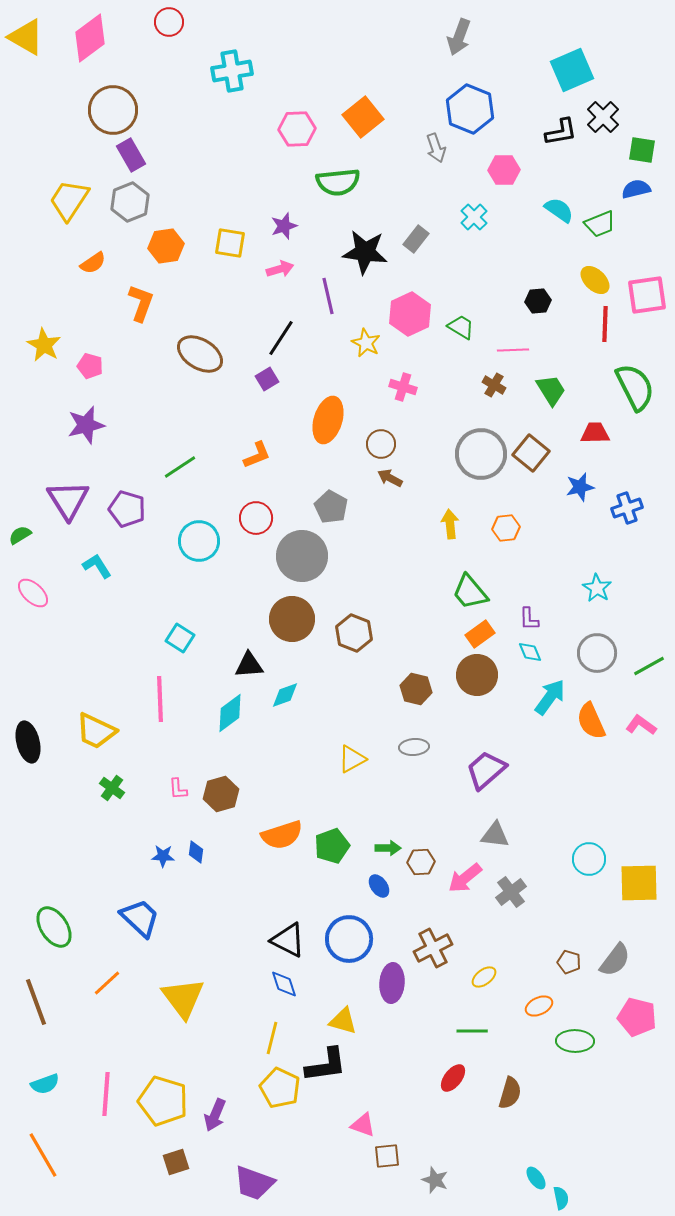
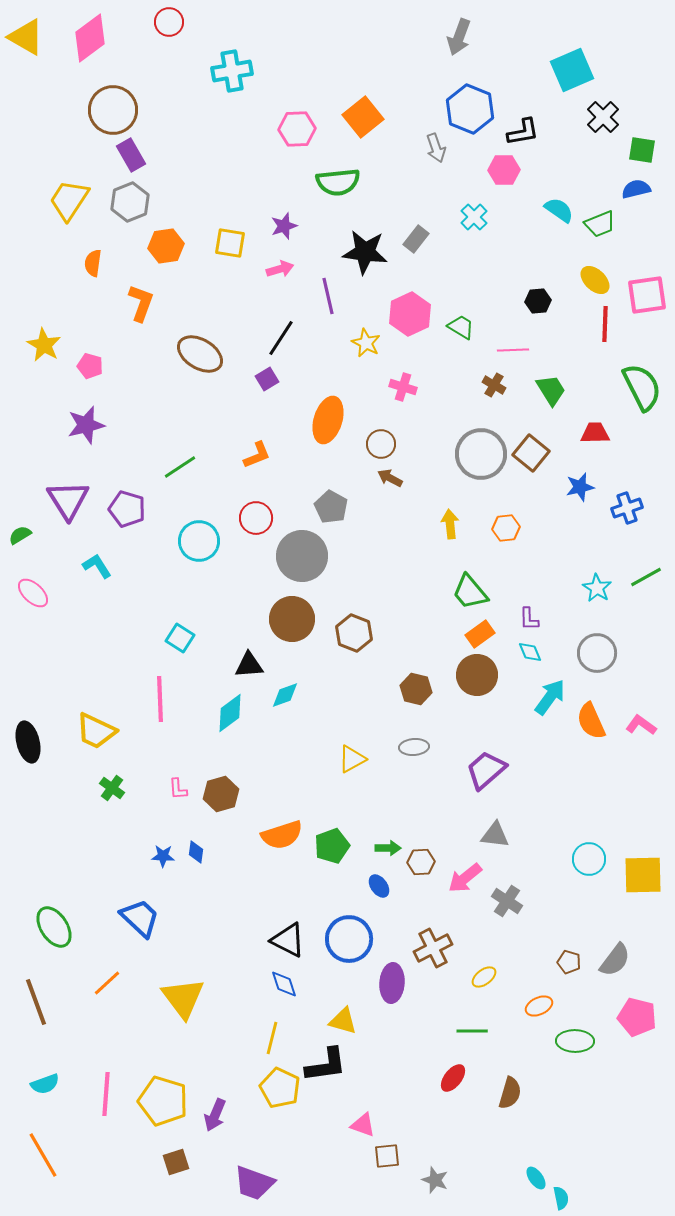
black L-shape at (561, 132): moved 38 px left
orange semicircle at (93, 263): rotated 132 degrees clockwise
green semicircle at (635, 387): moved 7 px right
green line at (649, 666): moved 3 px left, 89 px up
yellow square at (639, 883): moved 4 px right, 8 px up
gray cross at (511, 892): moved 4 px left, 9 px down; rotated 20 degrees counterclockwise
